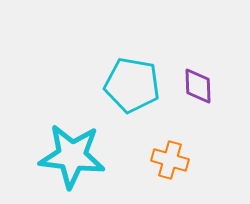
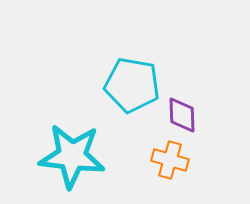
purple diamond: moved 16 px left, 29 px down
